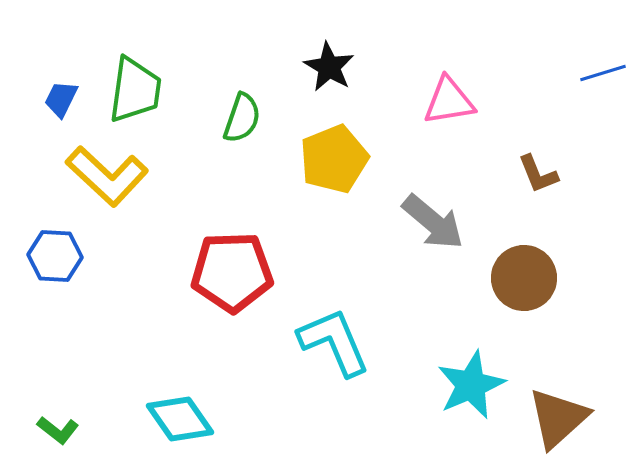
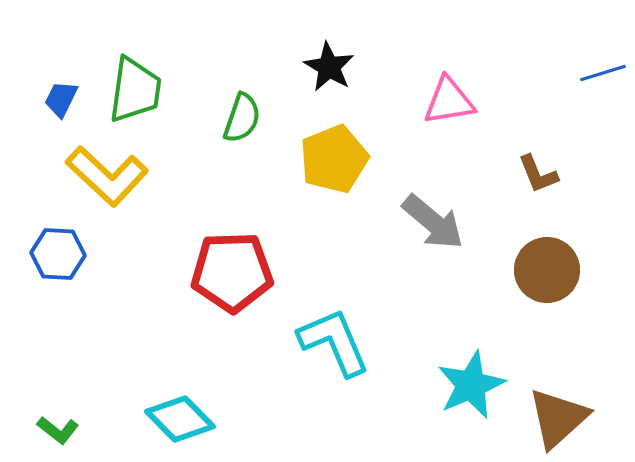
blue hexagon: moved 3 px right, 2 px up
brown circle: moved 23 px right, 8 px up
cyan diamond: rotated 10 degrees counterclockwise
